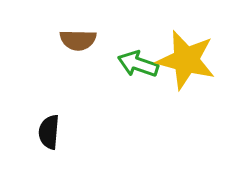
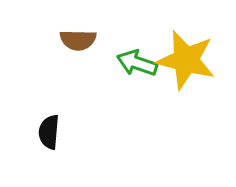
green arrow: moved 1 px left, 1 px up
